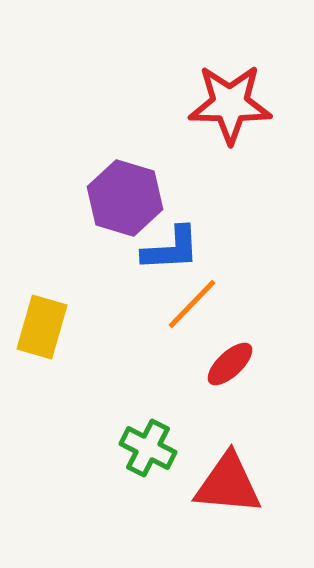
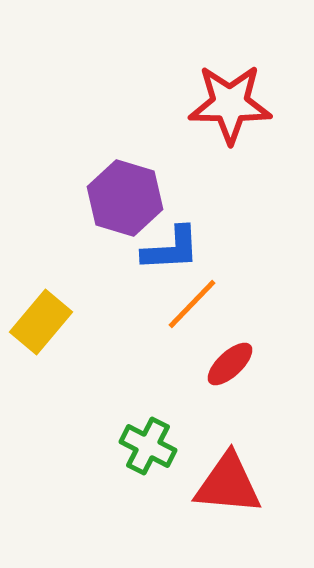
yellow rectangle: moved 1 px left, 5 px up; rotated 24 degrees clockwise
green cross: moved 2 px up
